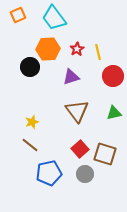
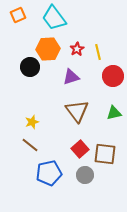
brown square: rotated 10 degrees counterclockwise
gray circle: moved 1 px down
